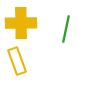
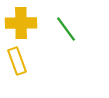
green line: rotated 48 degrees counterclockwise
